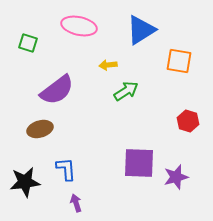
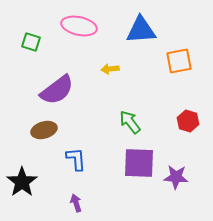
blue triangle: rotated 28 degrees clockwise
green square: moved 3 px right, 1 px up
orange square: rotated 20 degrees counterclockwise
yellow arrow: moved 2 px right, 4 px down
green arrow: moved 4 px right, 31 px down; rotated 95 degrees counterclockwise
brown ellipse: moved 4 px right, 1 px down
blue L-shape: moved 10 px right, 10 px up
purple star: rotated 20 degrees clockwise
black star: moved 3 px left; rotated 28 degrees counterclockwise
